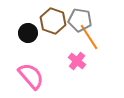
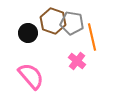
gray pentagon: moved 8 px left, 3 px down
orange line: moved 3 px right; rotated 20 degrees clockwise
